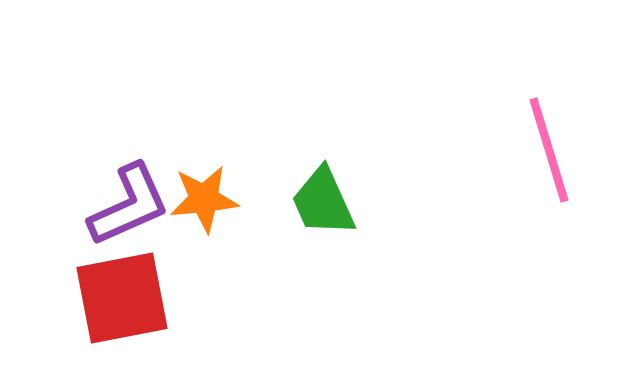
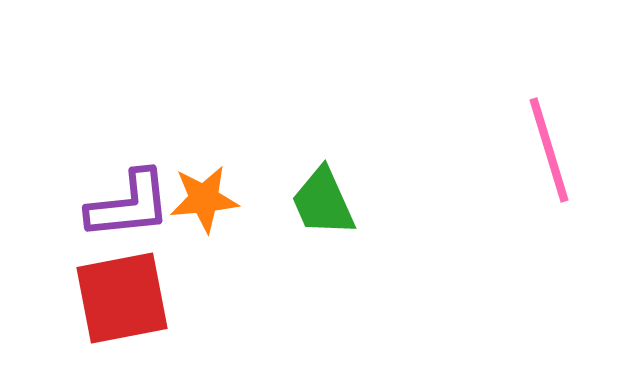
purple L-shape: rotated 18 degrees clockwise
